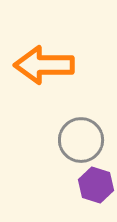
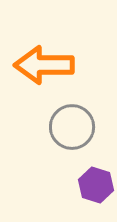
gray circle: moved 9 px left, 13 px up
